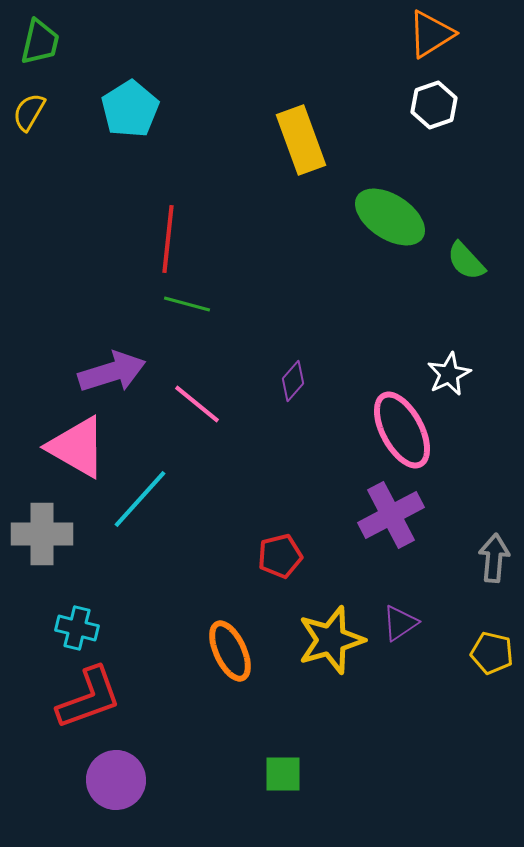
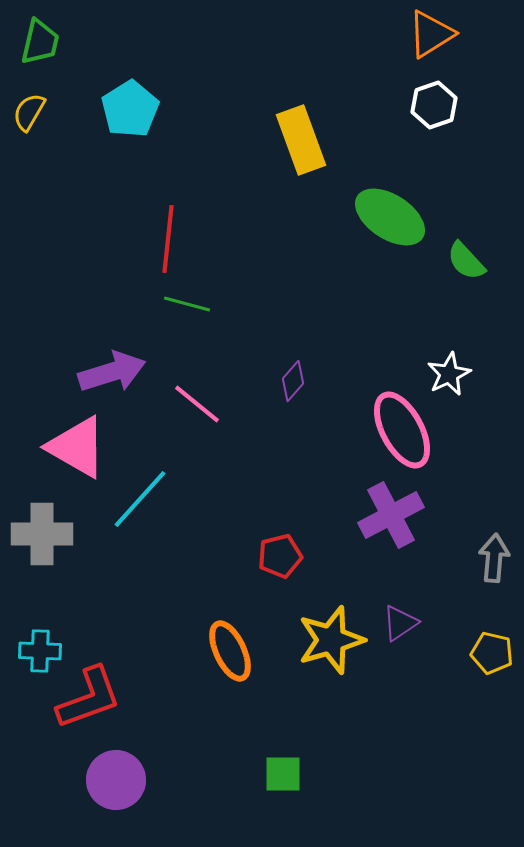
cyan cross: moved 37 px left, 23 px down; rotated 12 degrees counterclockwise
